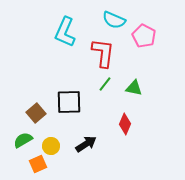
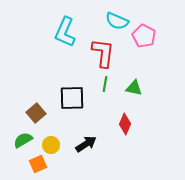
cyan semicircle: moved 3 px right, 1 px down
green line: rotated 28 degrees counterclockwise
black square: moved 3 px right, 4 px up
yellow circle: moved 1 px up
